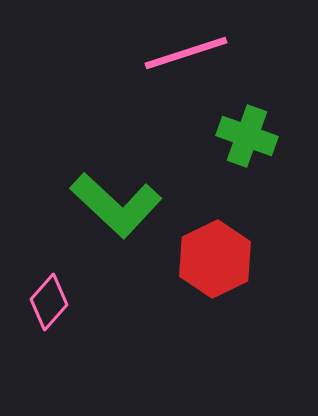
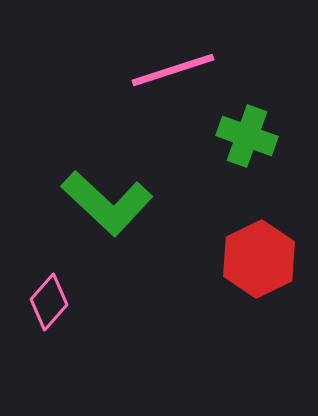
pink line: moved 13 px left, 17 px down
green L-shape: moved 9 px left, 2 px up
red hexagon: moved 44 px right
